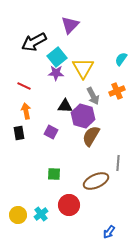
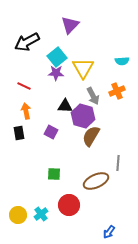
black arrow: moved 7 px left
cyan semicircle: moved 1 px right, 2 px down; rotated 128 degrees counterclockwise
